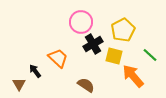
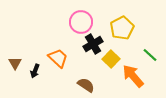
yellow pentagon: moved 1 px left, 2 px up
yellow square: moved 3 px left, 3 px down; rotated 30 degrees clockwise
black arrow: rotated 120 degrees counterclockwise
brown triangle: moved 4 px left, 21 px up
